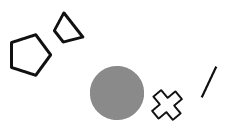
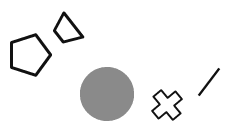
black line: rotated 12 degrees clockwise
gray circle: moved 10 px left, 1 px down
